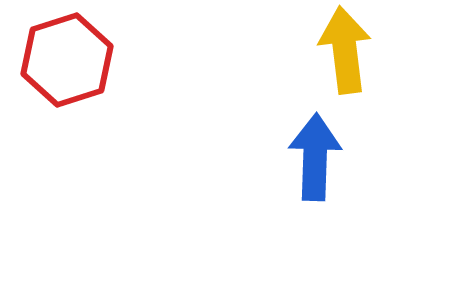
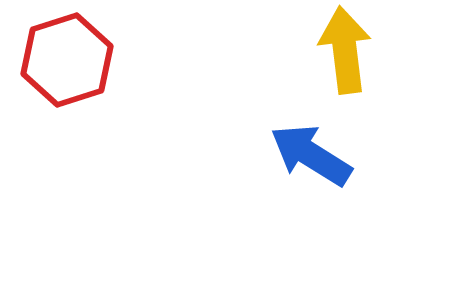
blue arrow: moved 4 px left, 2 px up; rotated 60 degrees counterclockwise
